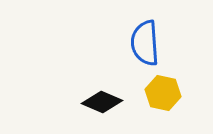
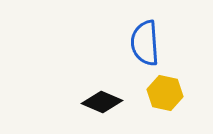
yellow hexagon: moved 2 px right
